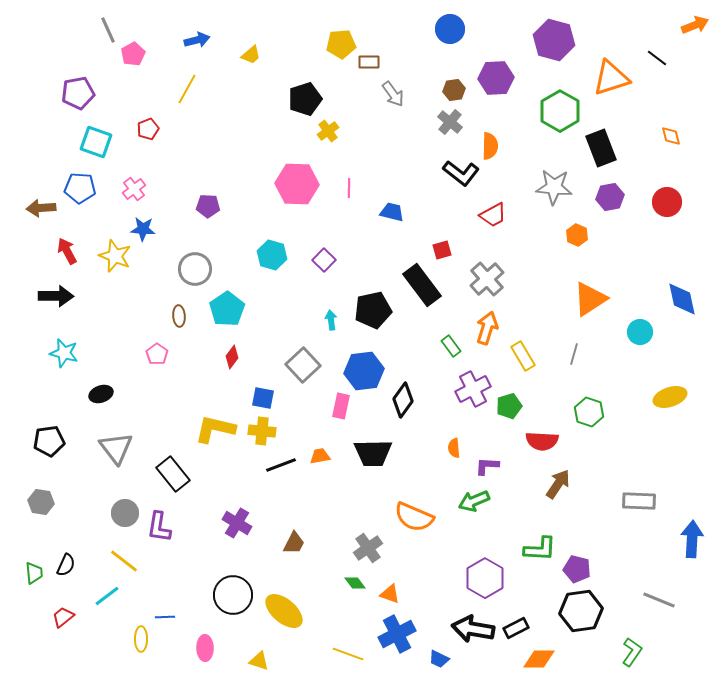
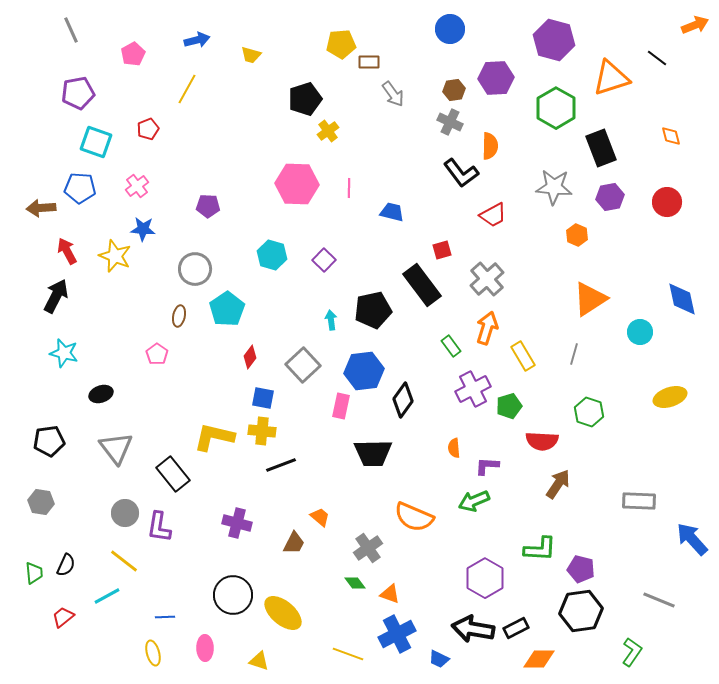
gray line at (108, 30): moved 37 px left
yellow trapezoid at (251, 55): rotated 55 degrees clockwise
green hexagon at (560, 111): moved 4 px left, 3 px up
gray cross at (450, 122): rotated 15 degrees counterclockwise
black L-shape at (461, 173): rotated 15 degrees clockwise
pink cross at (134, 189): moved 3 px right, 3 px up
black arrow at (56, 296): rotated 64 degrees counterclockwise
brown ellipse at (179, 316): rotated 15 degrees clockwise
red diamond at (232, 357): moved 18 px right
yellow L-shape at (215, 429): moved 1 px left, 8 px down
orange trapezoid at (320, 456): moved 61 px down; rotated 50 degrees clockwise
purple cross at (237, 523): rotated 16 degrees counterclockwise
blue arrow at (692, 539): rotated 45 degrees counterclockwise
purple pentagon at (577, 569): moved 4 px right
cyan line at (107, 596): rotated 8 degrees clockwise
yellow ellipse at (284, 611): moved 1 px left, 2 px down
yellow ellipse at (141, 639): moved 12 px right, 14 px down; rotated 15 degrees counterclockwise
